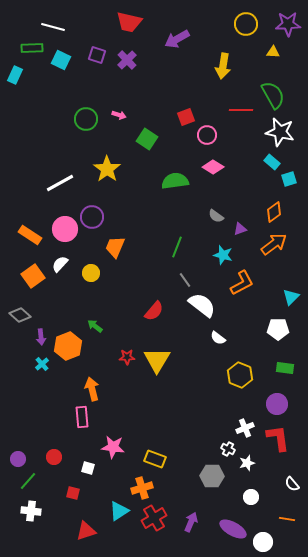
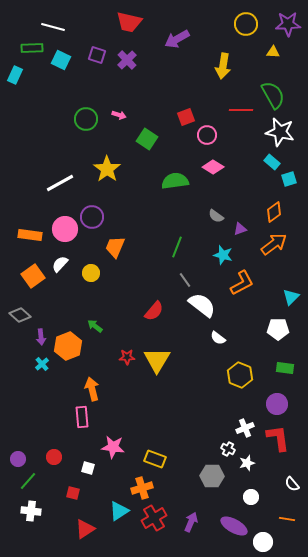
orange rectangle at (30, 235): rotated 25 degrees counterclockwise
purple ellipse at (233, 529): moved 1 px right, 3 px up
red triangle at (86, 531): moved 1 px left, 2 px up; rotated 15 degrees counterclockwise
